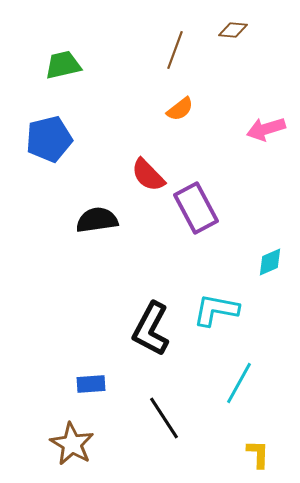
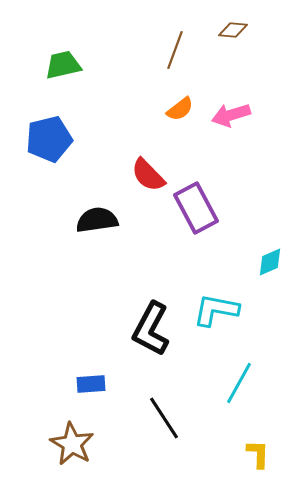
pink arrow: moved 35 px left, 14 px up
